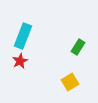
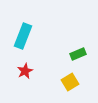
green rectangle: moved 7 px down; rotated 35 degrees clockwise
red star: moved 5 px right, 10 px down
